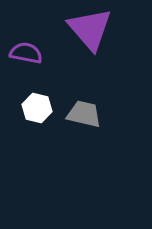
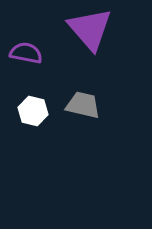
white hexagon: moved 4 px left, 3 px down
gray trapezoid: moved 1 px left, 9 px up
